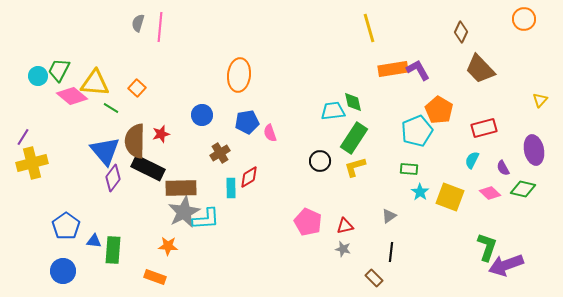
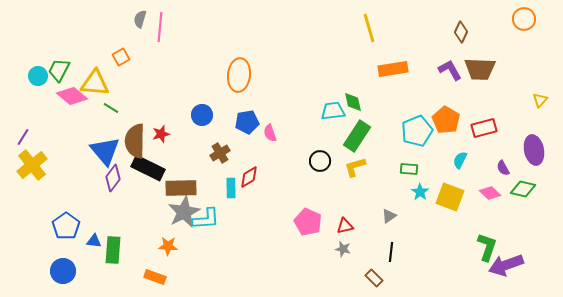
gray semicircle at (138, 23): moved 2 px right, 4 px up
brown trapezoid at (480, 69): rotated 44 degrees counterclockwise
purple L-shape at (418, 70): moved 32 px right
orange square at (137, 88): moved 16 px left, 31 px up; rotated 18 degrees clockwise
orange pentagon at (439, 110): moved 7 px right, 10 px down
green rectangle at (354, 138): moved 3 px right, 2 px up
cyan semicircle at (472, 160): moved 12 px left
yellow cross at (32, 163): moved 2 px down; rotated 24 degrees counterclockwise
